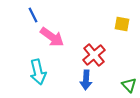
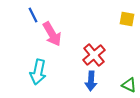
yellow square: moved 5 px right, 5 px up
pink arrow: moved 3 px up; rotated 25 degrees clockwise
cyan arrow: rotated 25 degrees clockwise
blue arrow: moved 5 px right, 1 px down
green triangle: rotated 21 degrees counterclockwise
